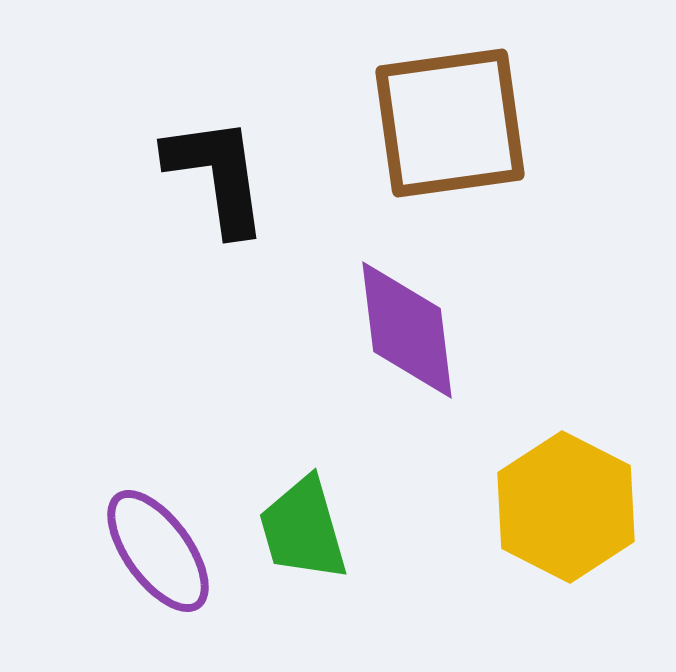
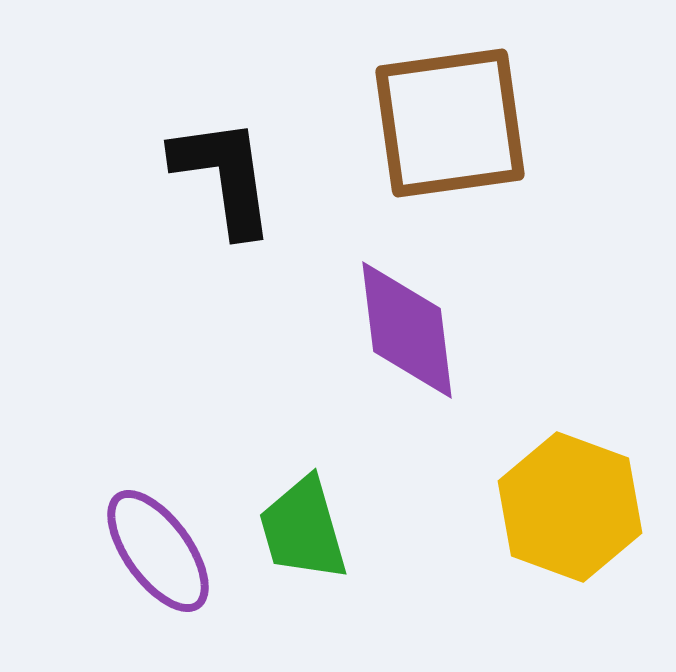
black L-shape: moved 7 px right, 1 px down
yellow hexagon: moved 4 px right; rotated 7 degrees counterclockwise
